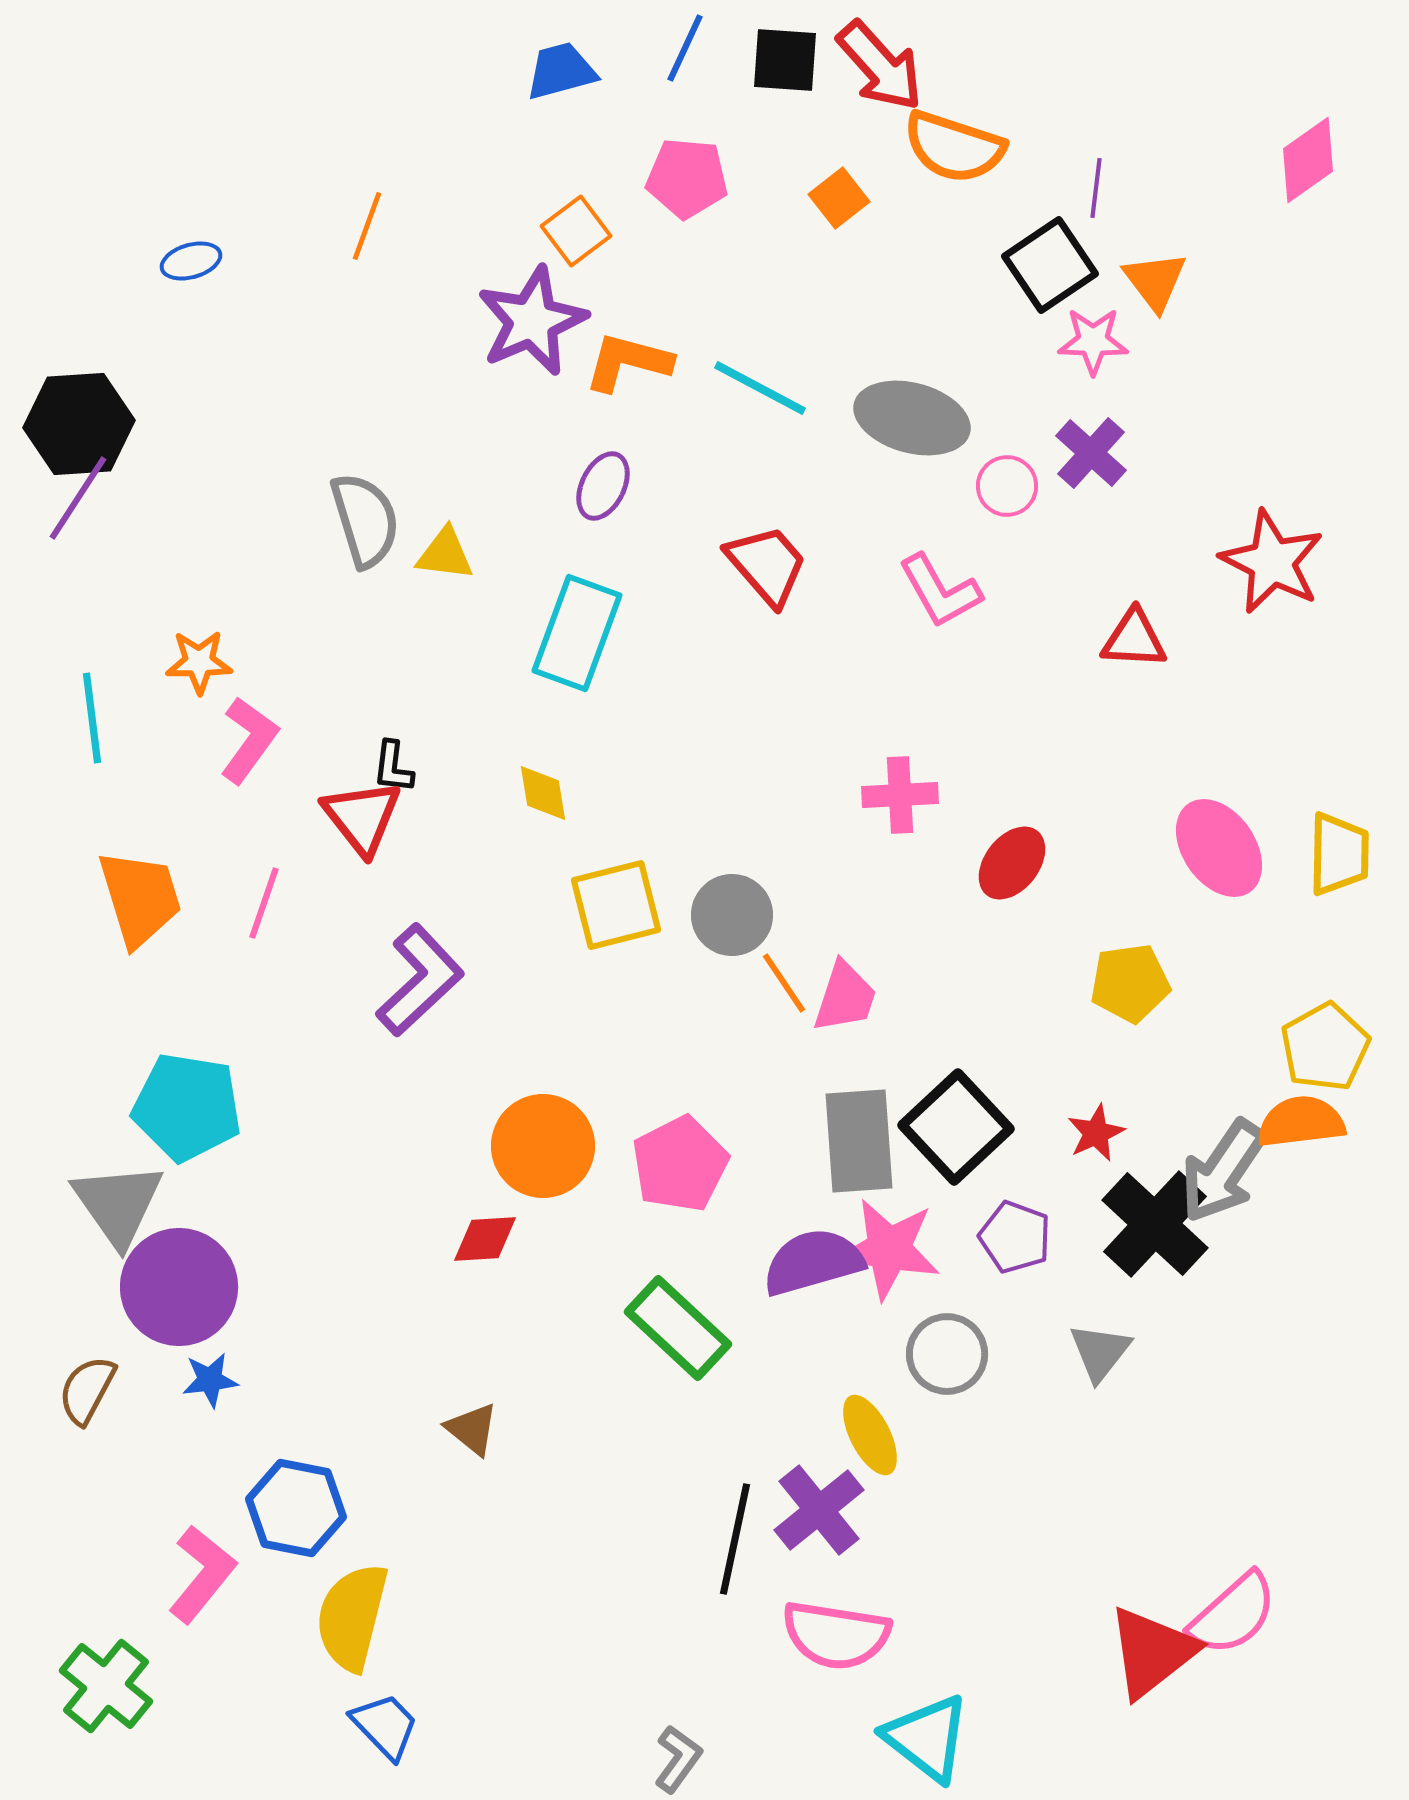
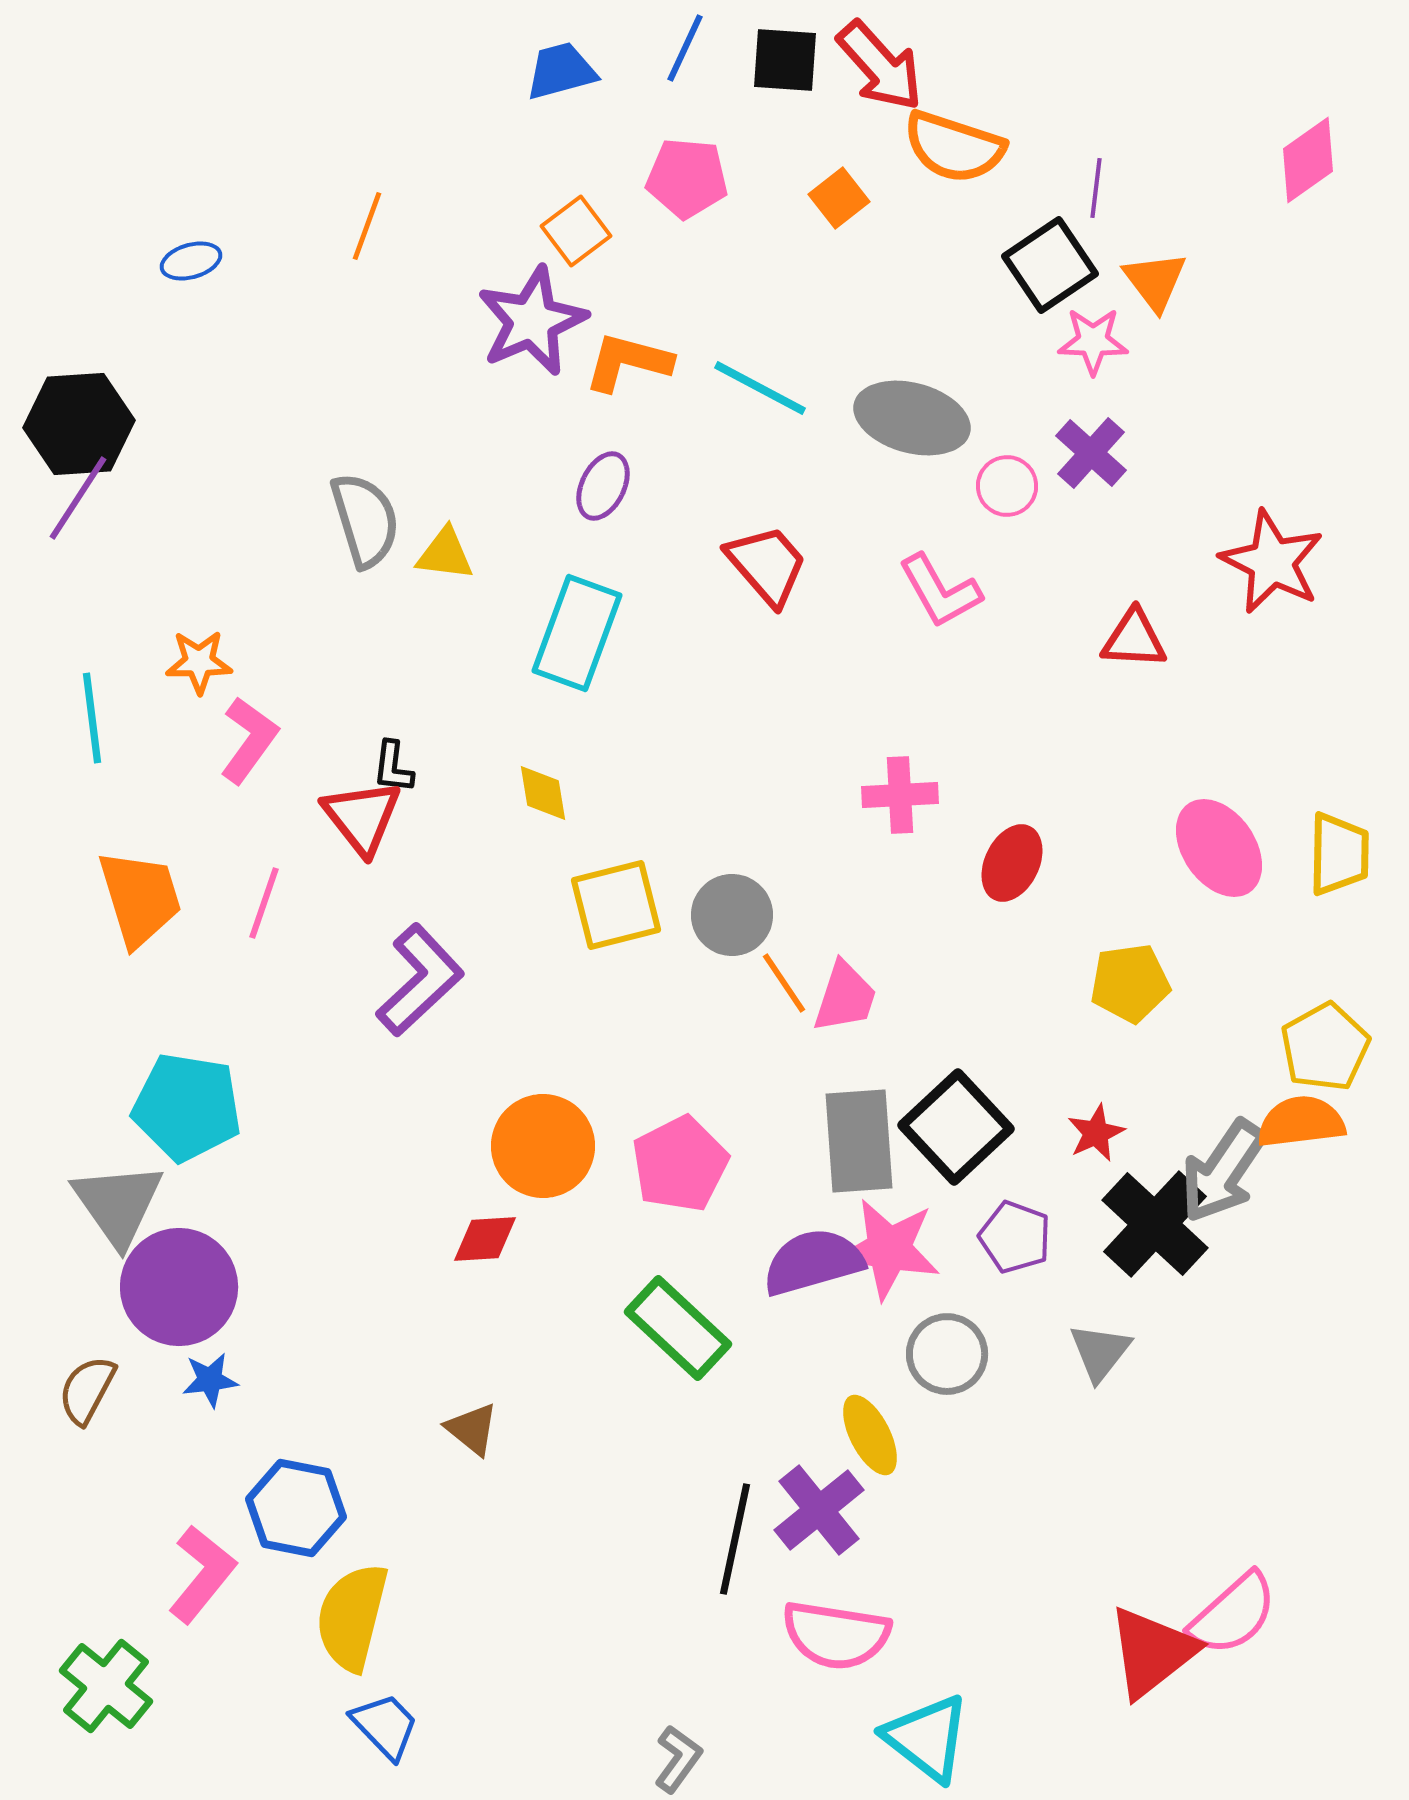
red ellipse at (1012, 863): rotated 12 degrees counterclockwise
